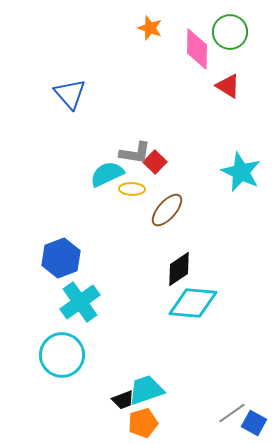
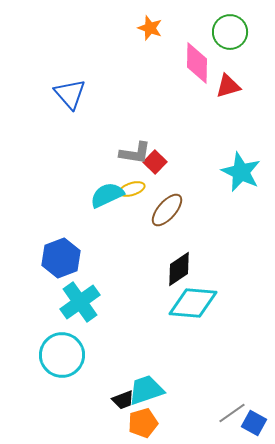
pink diamond: moved 14 px down
red triangle: rotated 48 degrees counterclockwise
cyan semicircle: moved 21 px down
yellow ellipse: rotated 20 degrees counterclockwise
